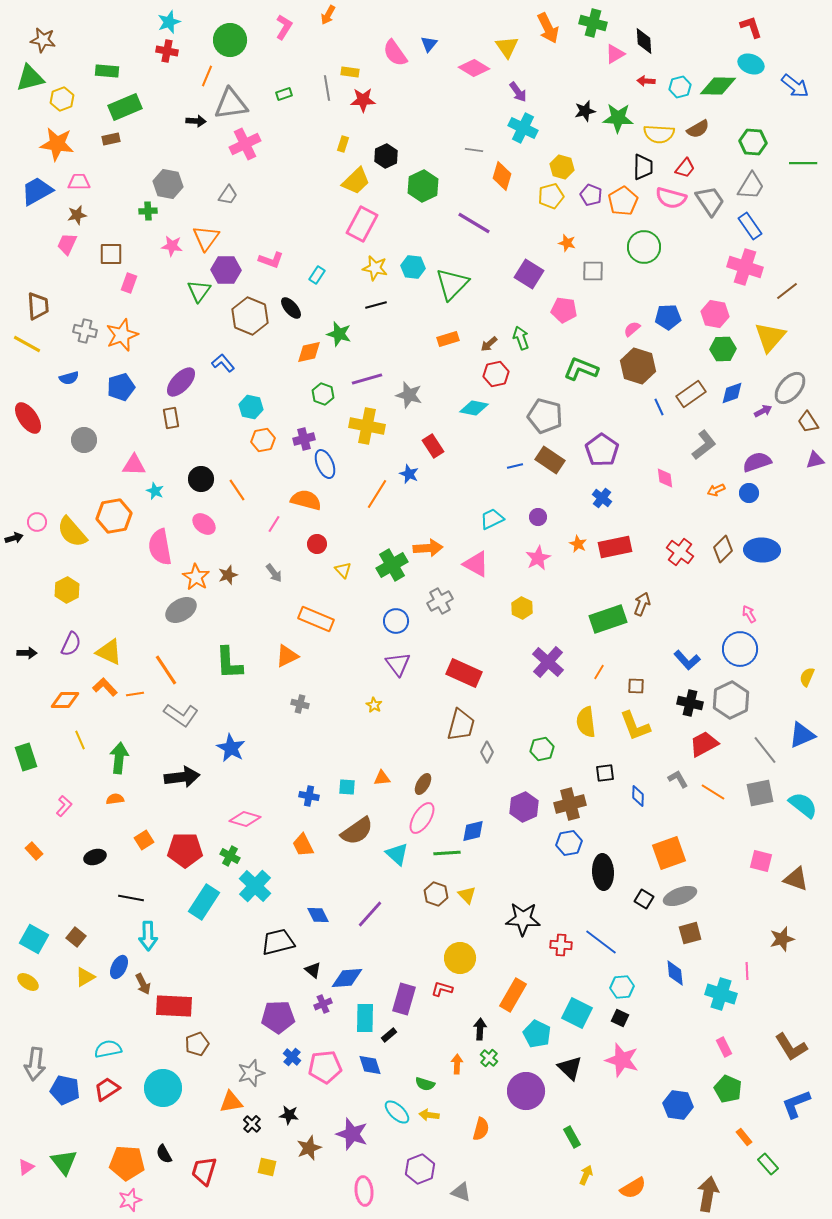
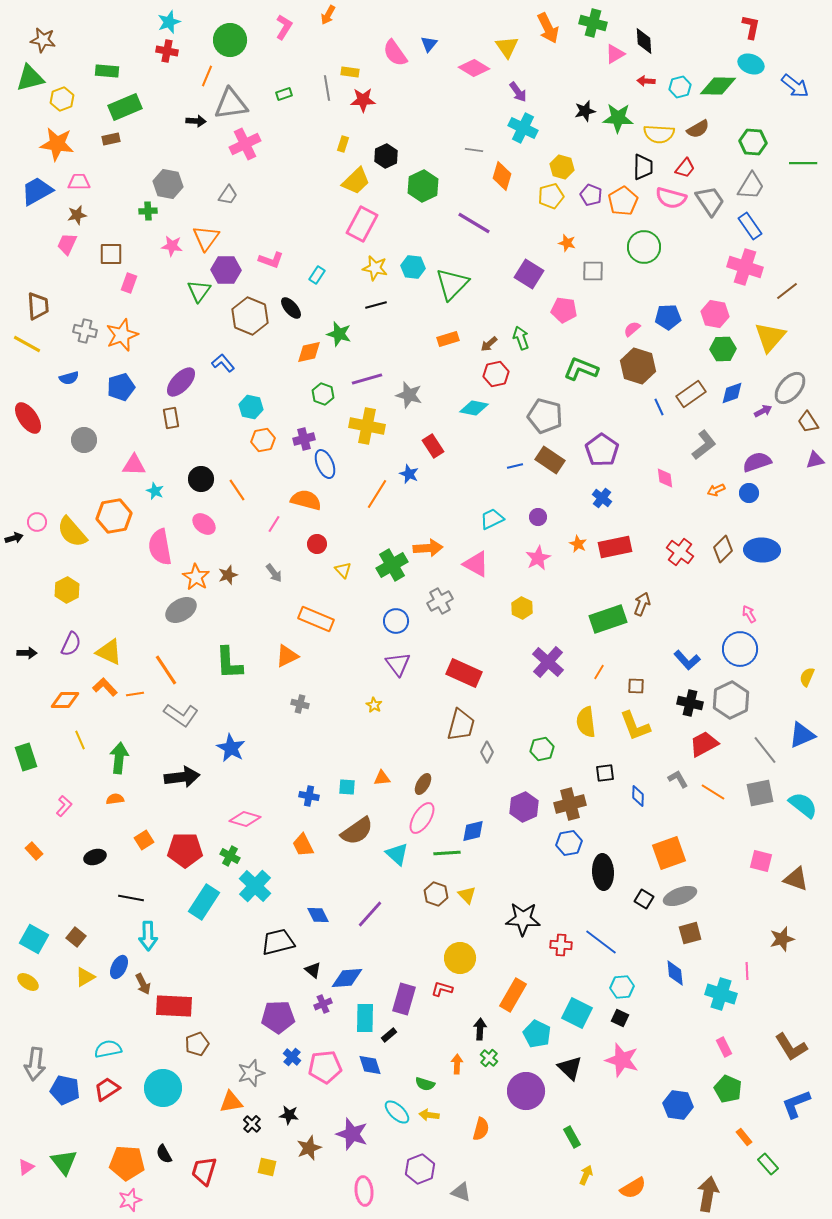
red L-shape at (751, 27): rotated 30 degrees clockwise
